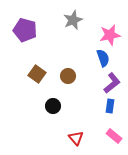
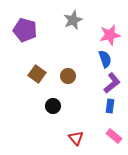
blue semicircle: moved 2 px right, 1 px down
